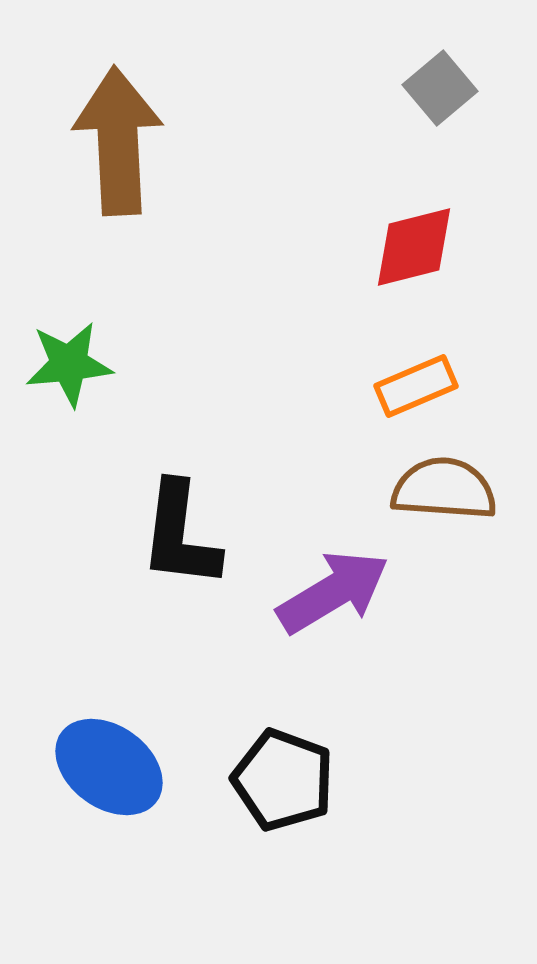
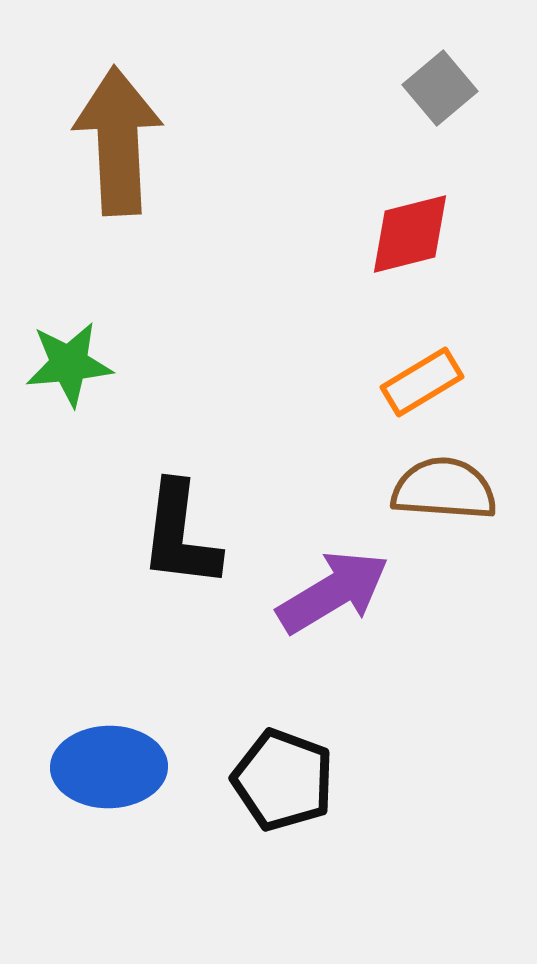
red diamond: moved 4 px left, 13 px up
orange rectangle: moved 6 px right, 4 px up; rotated 8 degrees counterclockwise
blue ellipse: rotated 37 degrees counterclockwise
